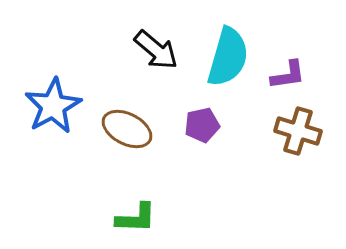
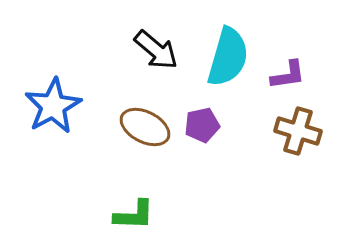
brown ellipse: moved 18 px right, 2 px up
green L-shape: moved 2 px left, 3 px up
